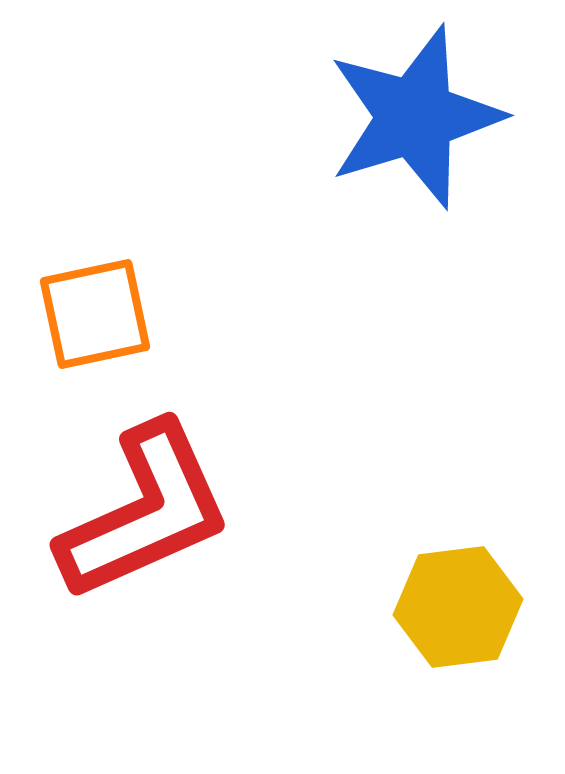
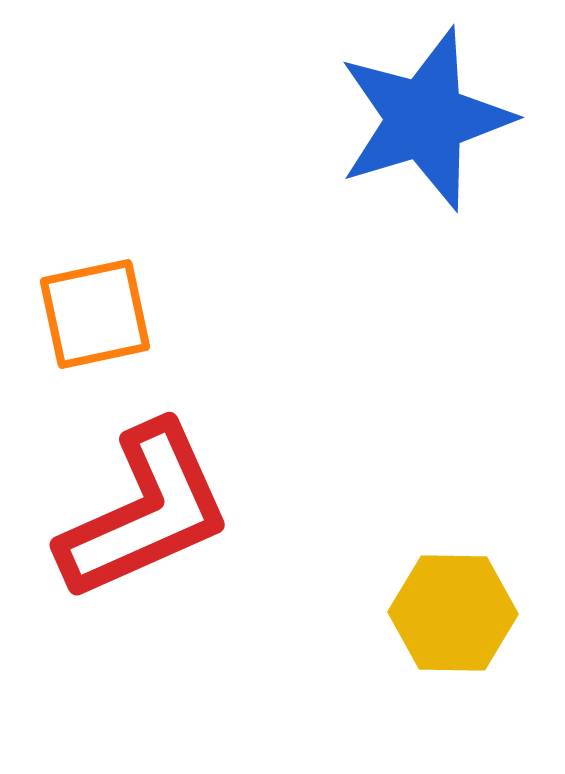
blue star: moved 10 px right, 2 px down
yellow hexagon: moved 5 px left, 6 px down; rotated 8 degrees clockwise
